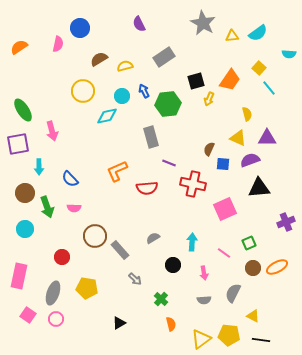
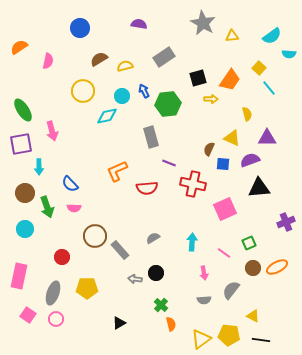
purple semicircle at (139, 24): rotated 126 degrees clockwise
cyan semicircle at (258, 33): moved 14 px right, 3 px down
pink semicircle at (58, 44): moved 10 px left, 17 px down
black square at (196, 81): moved 2 px right, 3 px up
yellow arrow at (209, 99): moved 2 px right; rotated 112 degrees counterclockwise
yellow triangle at (238, 138): moved 6 px left
purple square at (18, 144): moved 3 px right
blue semicircle at (70, 179): moved 5 px down
black circle at (173, 265): moved 17 px left, 8 px down
gray arrow at (135, 279): rotated 144 degrees clockwise
yellow pentagon at (87, 288): rotated 10 degrees counterclockwise
gray semicircle at (233, 293): moved 2 px left, 3 px up; rotated 12 degrees clockwise
green cross at (161, 299): moved 6 px down
